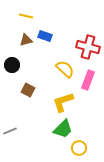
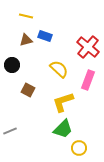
red cross: rotated 25 degrees clockwise
yellow semicircle: moved 6 px left
